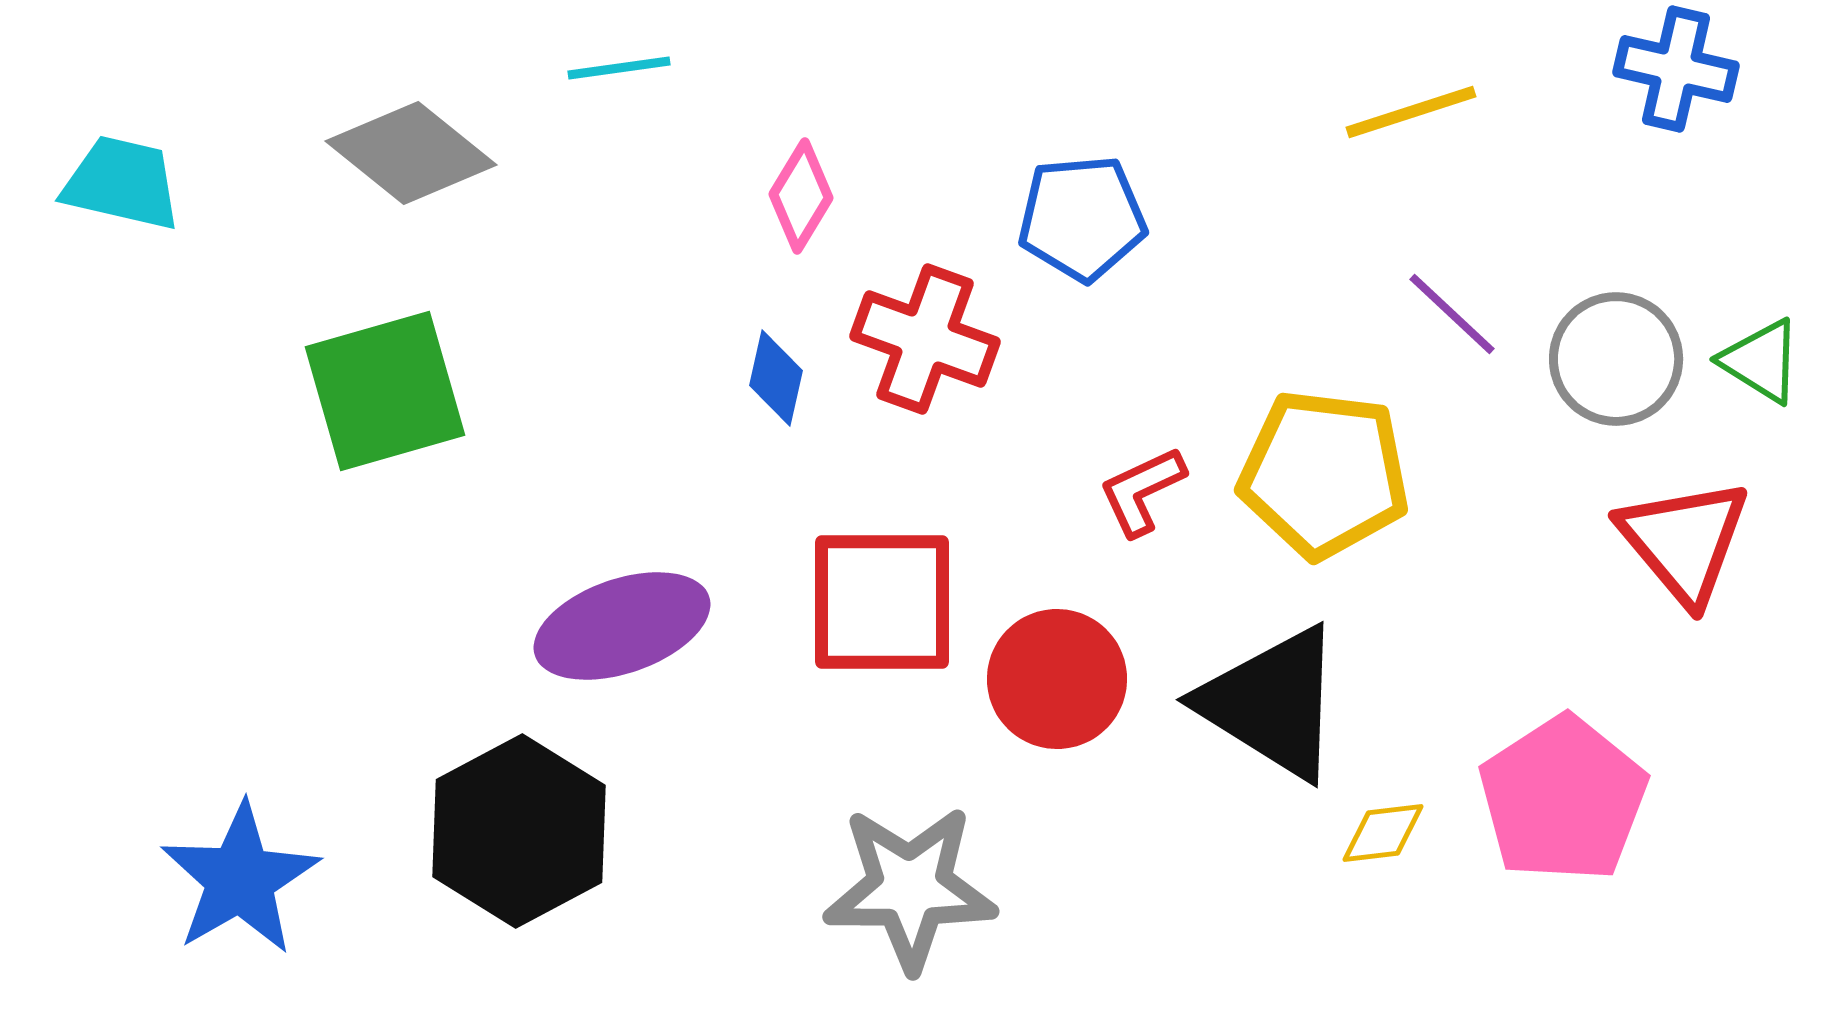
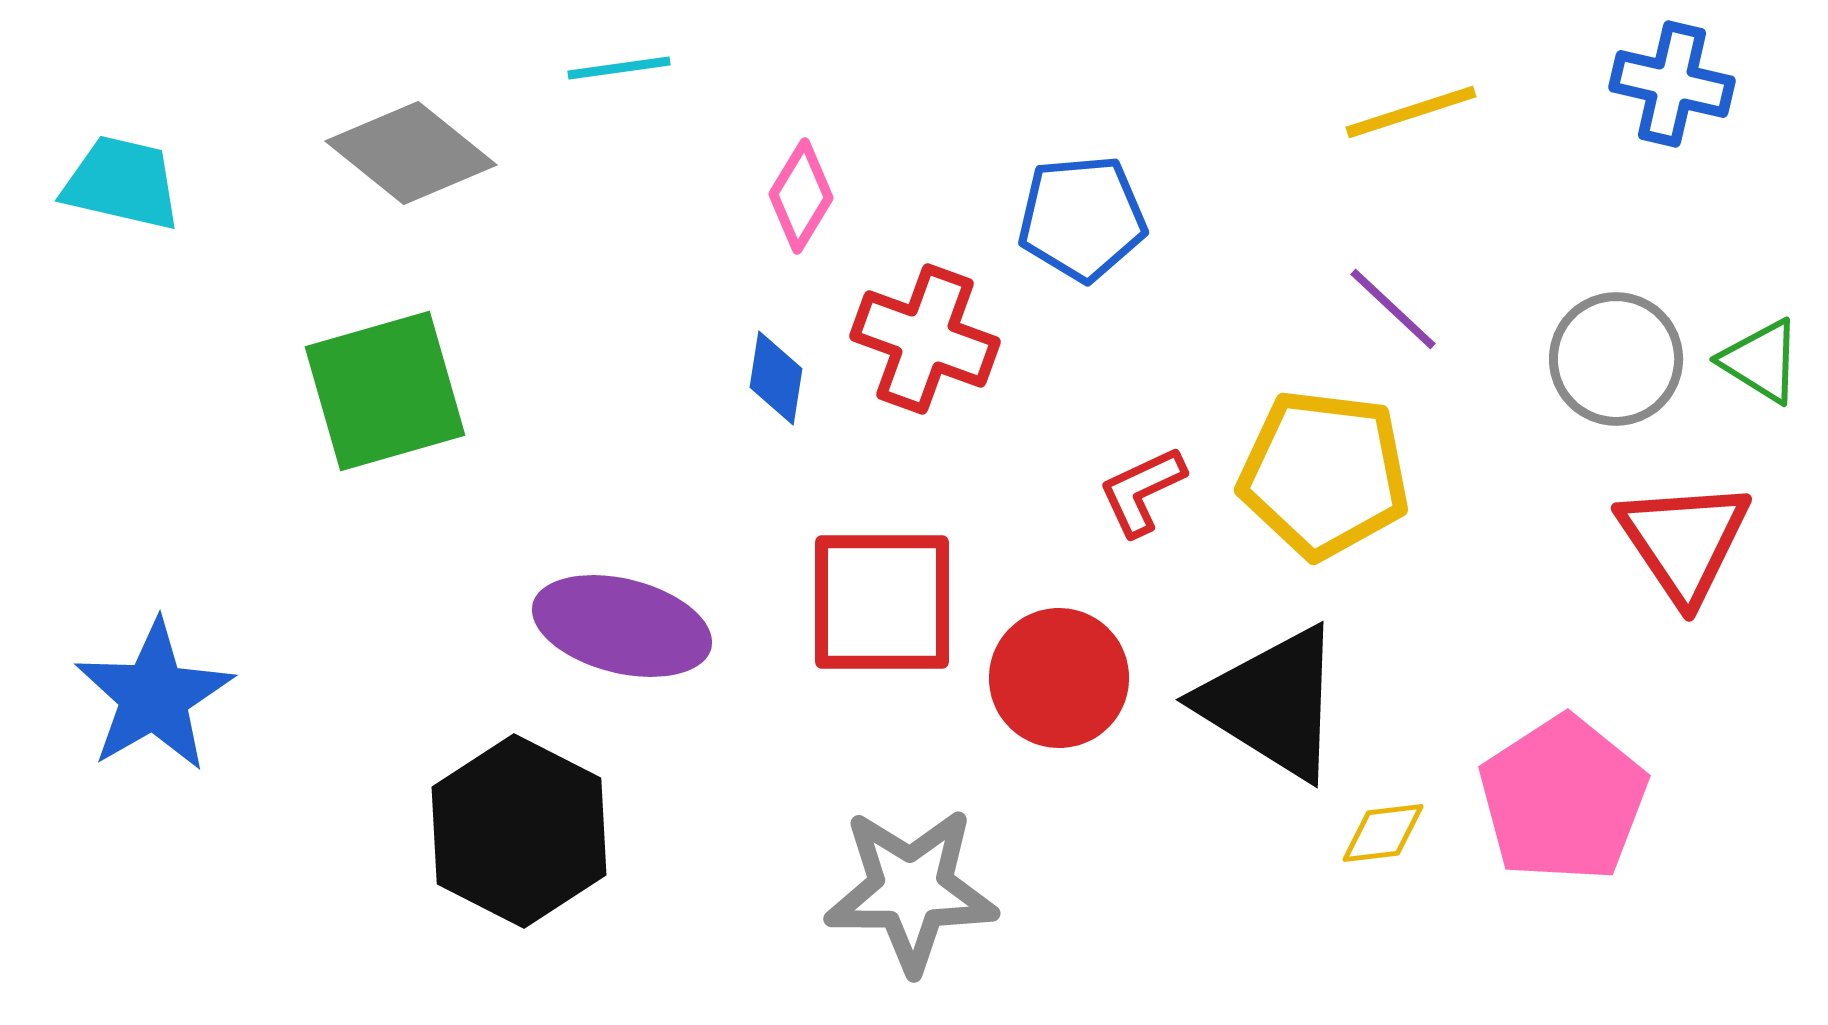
blue cross: moved 4 px left, 15 px down
purple line: moved 59 px left, 5 px up
blue diamond: rotated 4 degrees counterclockwise
red triangle: rotated 6 degrees clockwise
purple ellipse: rotated 33 degrees clockwise
red circle: moved 2 px right, 1 px up
black hexagon: rotated 5 degrees counterclockwise
blue star: moved 86 px left, 183 px up
gray star: moved 1 px right, 2 px down
